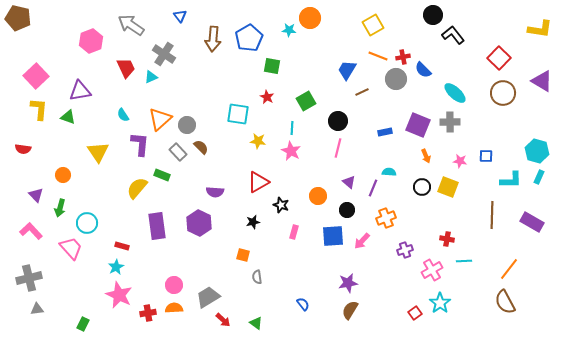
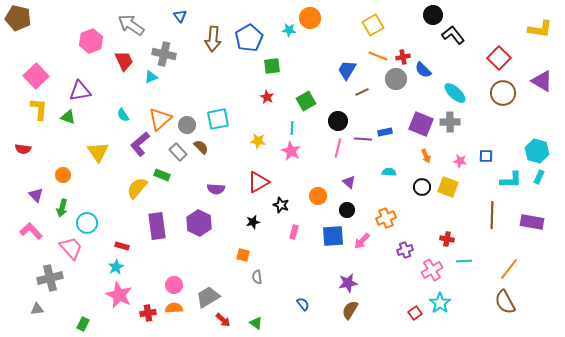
gray cross at (164, 54): rotated 20 degrees counterclockwise
green square at (272, 66): rotated 18 degrees counterclockwise
red trapezoid at (126, 68): moved 2 px left, 7 px up
cyan square at (238, 114): moved 20 px left, 5 px down; rotated 20 degrees counterclockwise
purple square at (418, 125): moved 3 px right, 1 px up
purple L-shape at (140, 144): rotated 135 degrees counterclockwise
purple line at (373, 188): moved 10 px left, 49 px up; rotated 72 degrees clockwise
purple semicircle at (215, 192): moved 1 px right, 3 px up
green arrow at (60, 208): moved 2 px right
purple rectangle at (532, 222): rotated 20 degrees counterclockwise
gray cross at (29, 278): moved 21 px right
